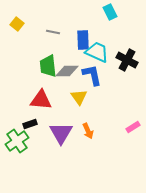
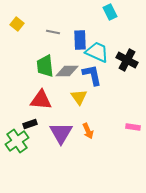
blue rectangle: moved 3 px left
green trapezoid: moved 3 px left
pink rectangle: rotated 40 degrees clockwise
